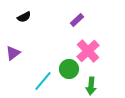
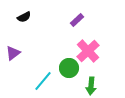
green circle: moved 1 px up
